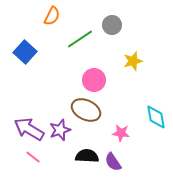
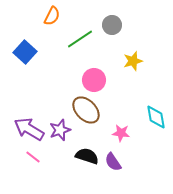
brown ellipse: rotated 20 degrees clockwise
black semicircle: rotated 15 degrees clockwise
